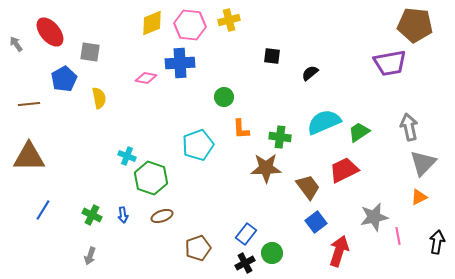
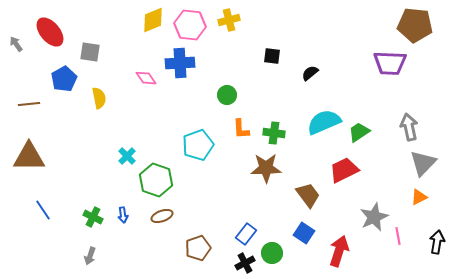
yellow diamond at (152, 23): moved 1 px right, 3 px up
purple trapezoid at (390, 63): rotated 12 degrees clockwise
pink diamond at (146, 78): rotated 45 degrees clockwise
green circle at (224, 97): moved 3 px right, 2 px up
green cross at (280, 137): moved 6 px left, 4 px up
cyan cross at (127, 156): rotated 24 degrees clockwise
green hexagon at (151, 178): moved 5 px right, 2 px down
brown trapezoid at (308, 187): moved 8 px down
blue line at (43, 210): rotated 65 degrees counterclockwise
green cross at (92, 215): moved 1 px right, 2 px down
gray star at (374, 217): rotated 12 degrees counterclockwise
blue square at (316, 222): moved 12 px left, 11 px down; rotated 20 degrees counterclockwise
